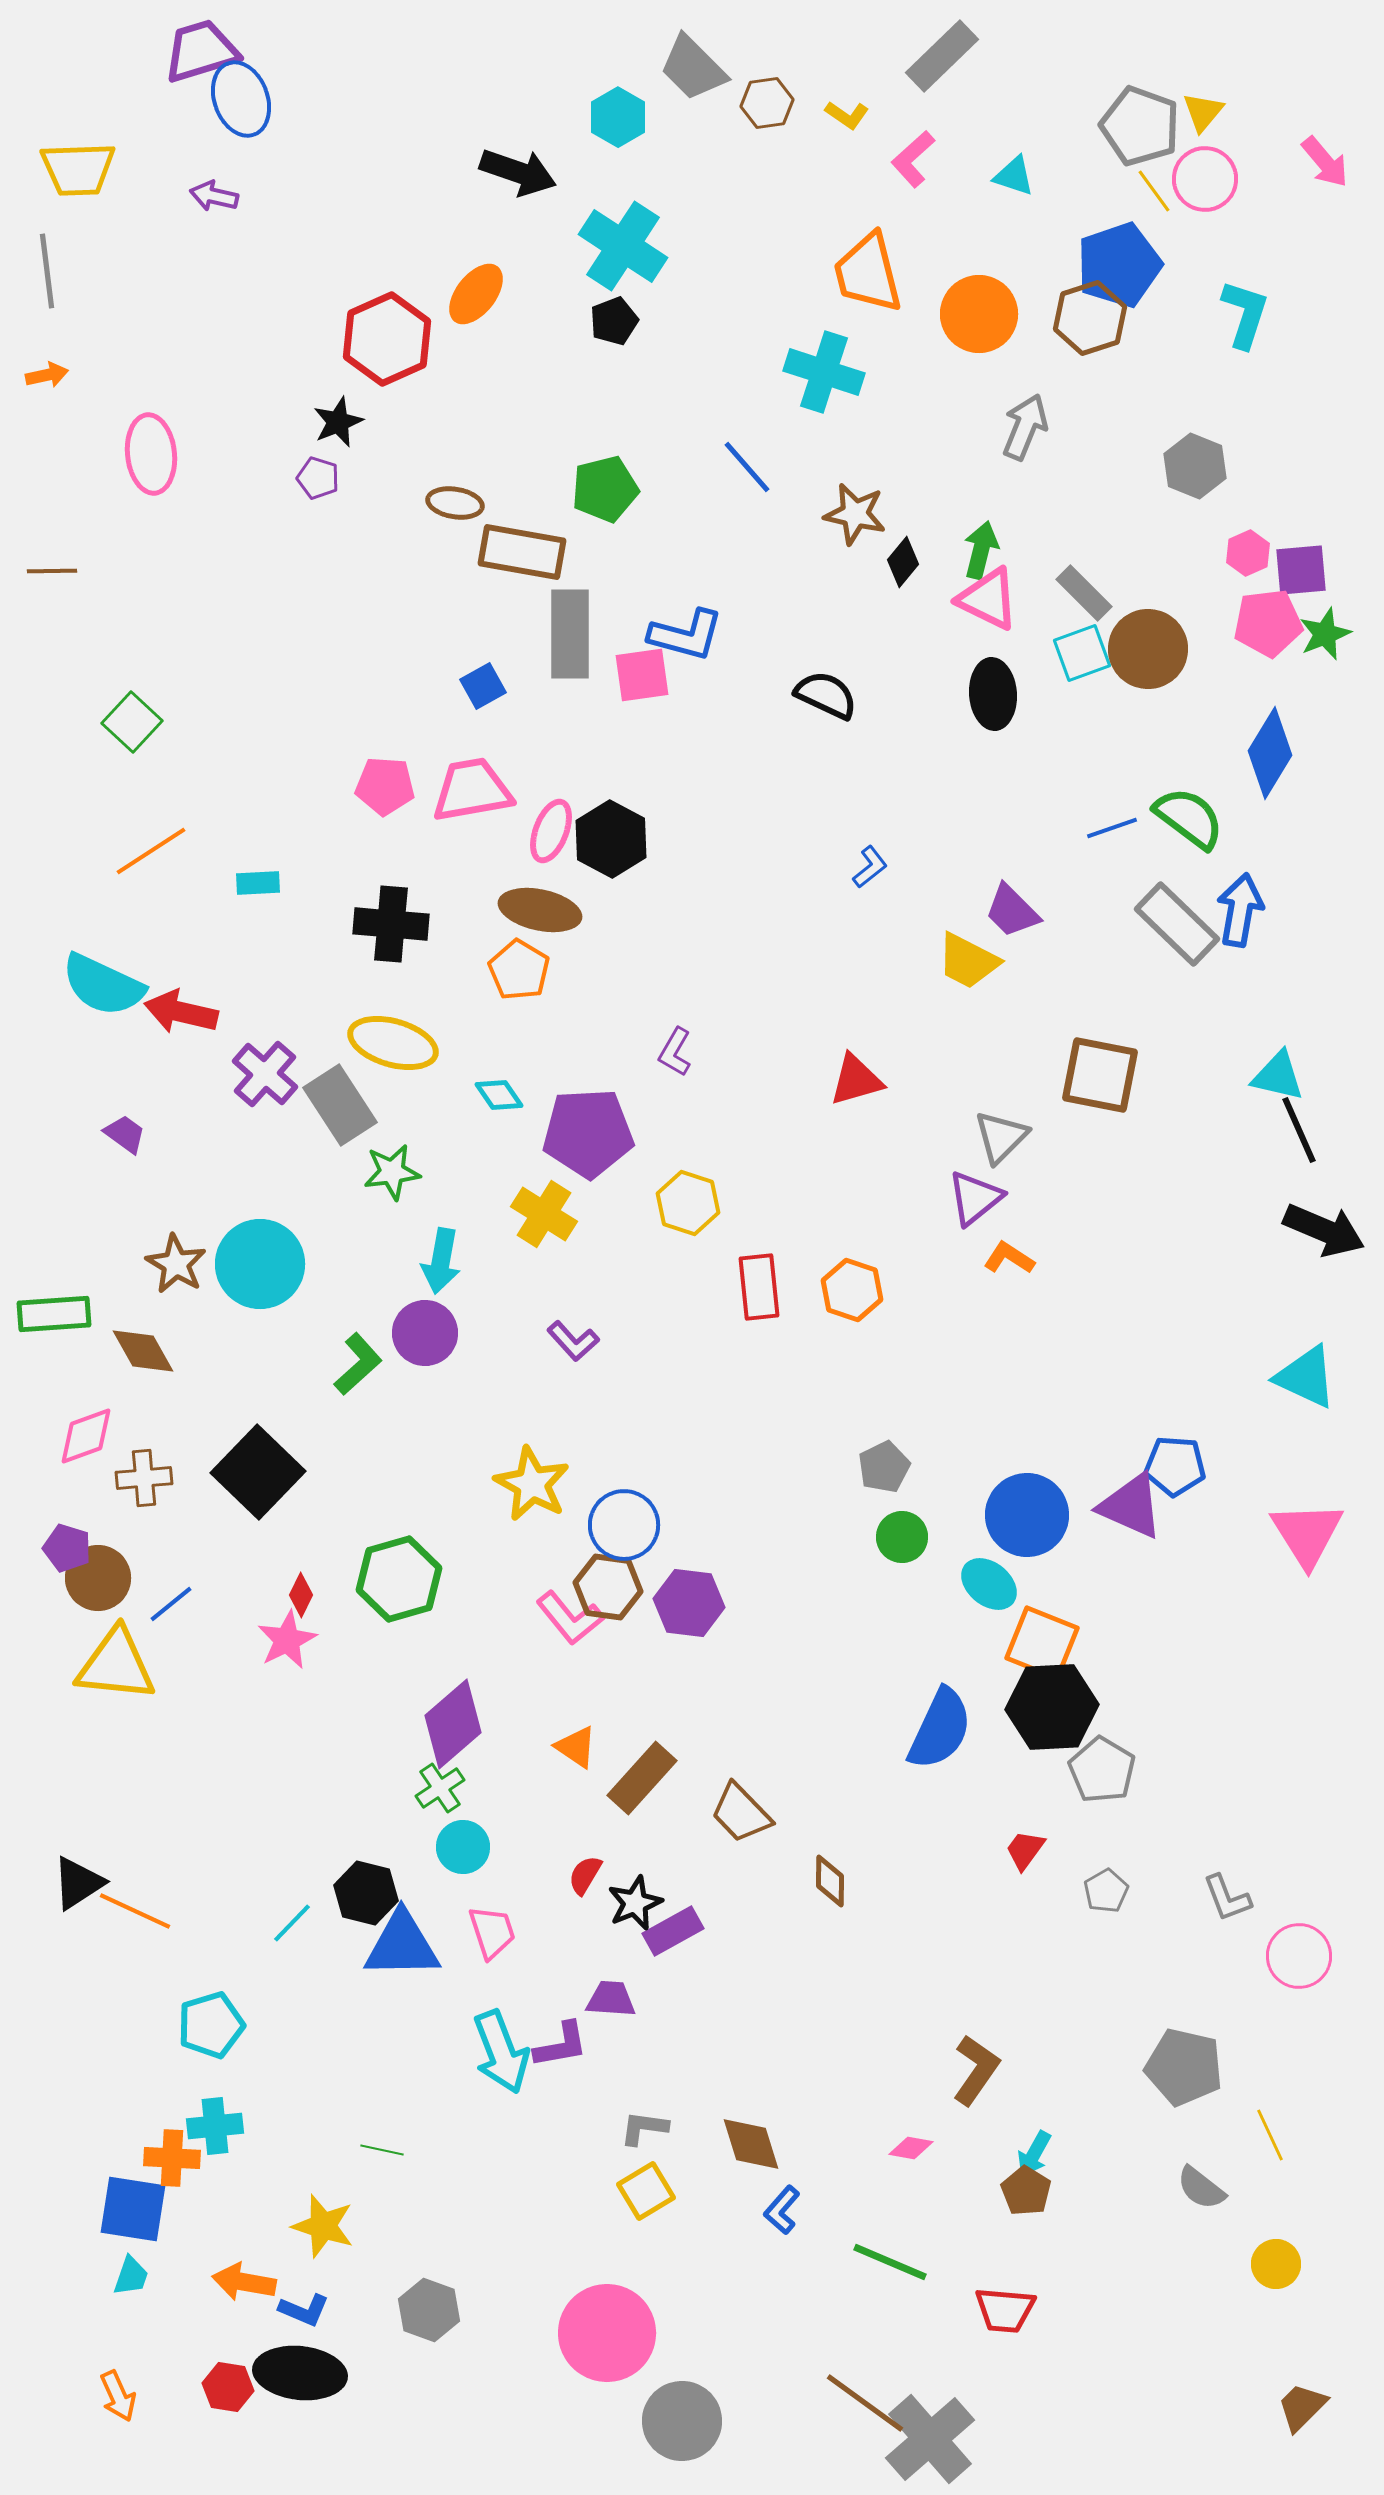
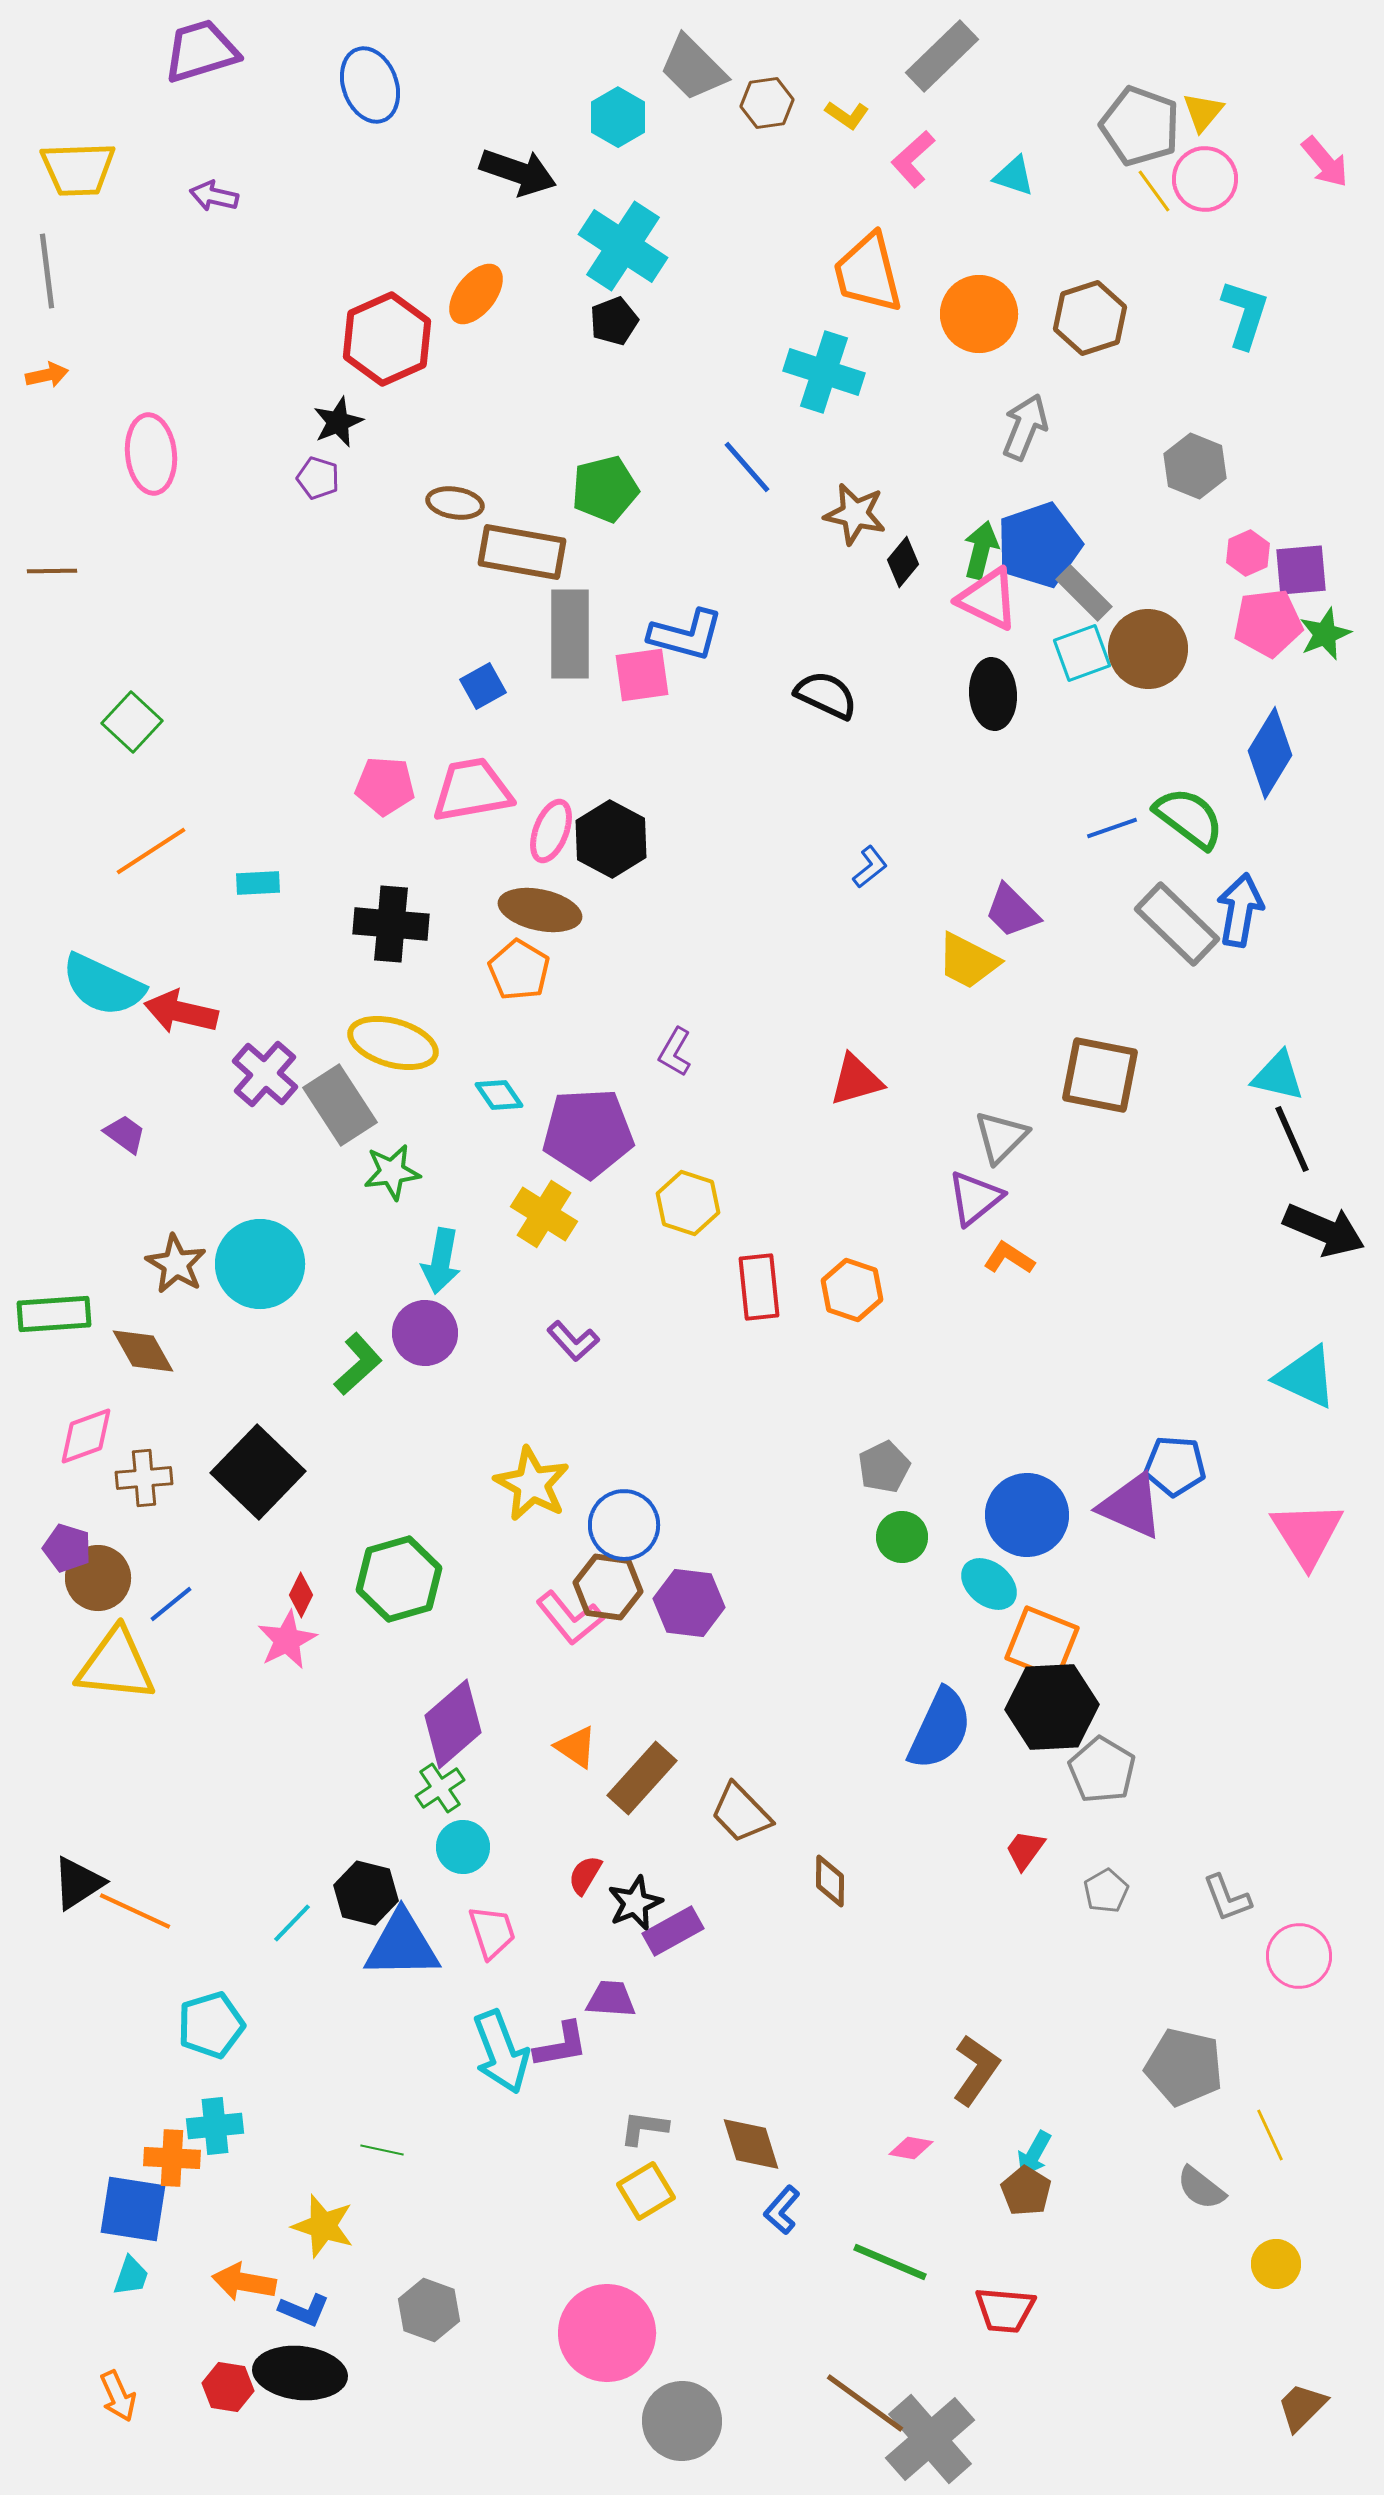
blue ellipse at (241, 99): moved 129 px right, 14 px up
blue pentagon at (1119, 265): moved 80 px left, 280 px down
black line at (1299, 1130): moved 7 px left, 9 px down
